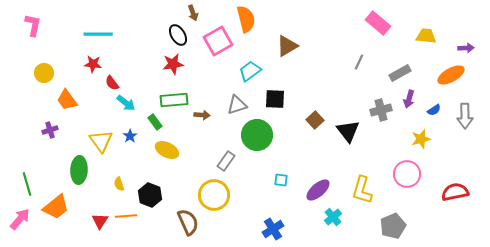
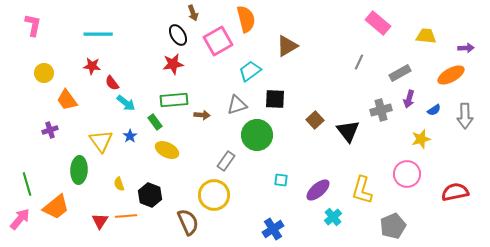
red star at (93, 64): moved 1 px left, 2 px down
